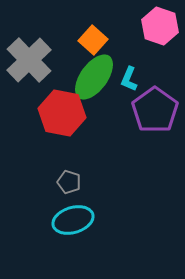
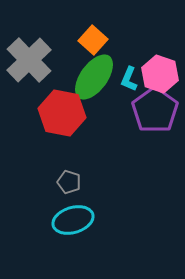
pink hexagon: moved 48 px down
